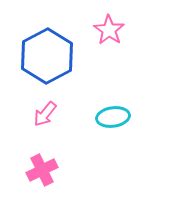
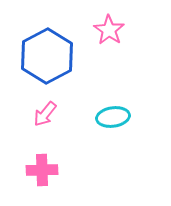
pink cross: rotated 24 degrees clockwise
